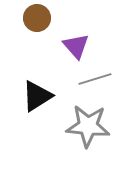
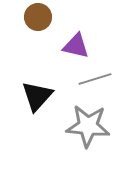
brown circle: moved 1 px right, 1 px up
purple triangle: rotated 36 degrees counterclockwise
black triangle: rotated 16 degrees counterclockwise
